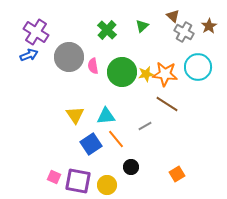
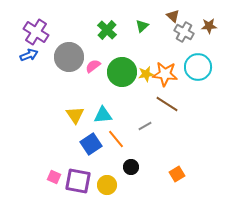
brown star: rotated 28 degrees clockwise
pink semicircle: rotated 63 degrees clockwise
cyan triangle: moved 3 px left, 1 px up
